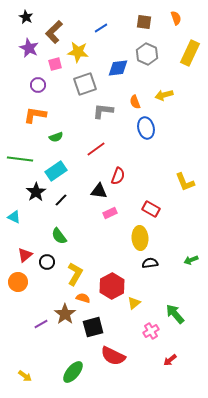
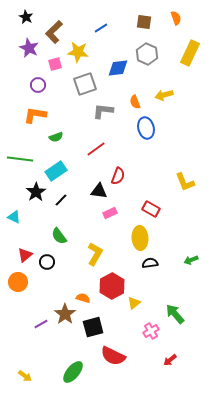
yellow L-shape at (75, 274): moved 20 px right, 20 px up
